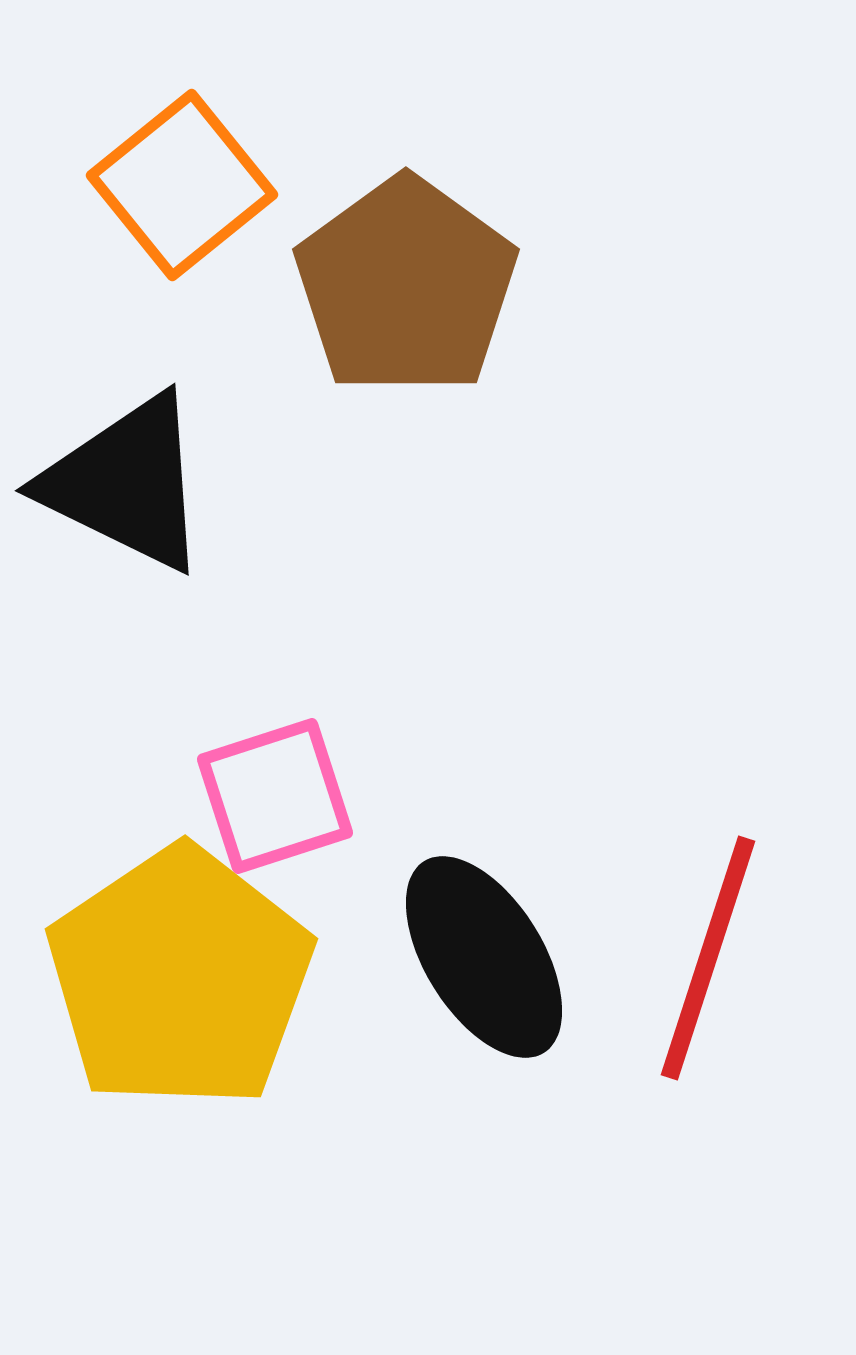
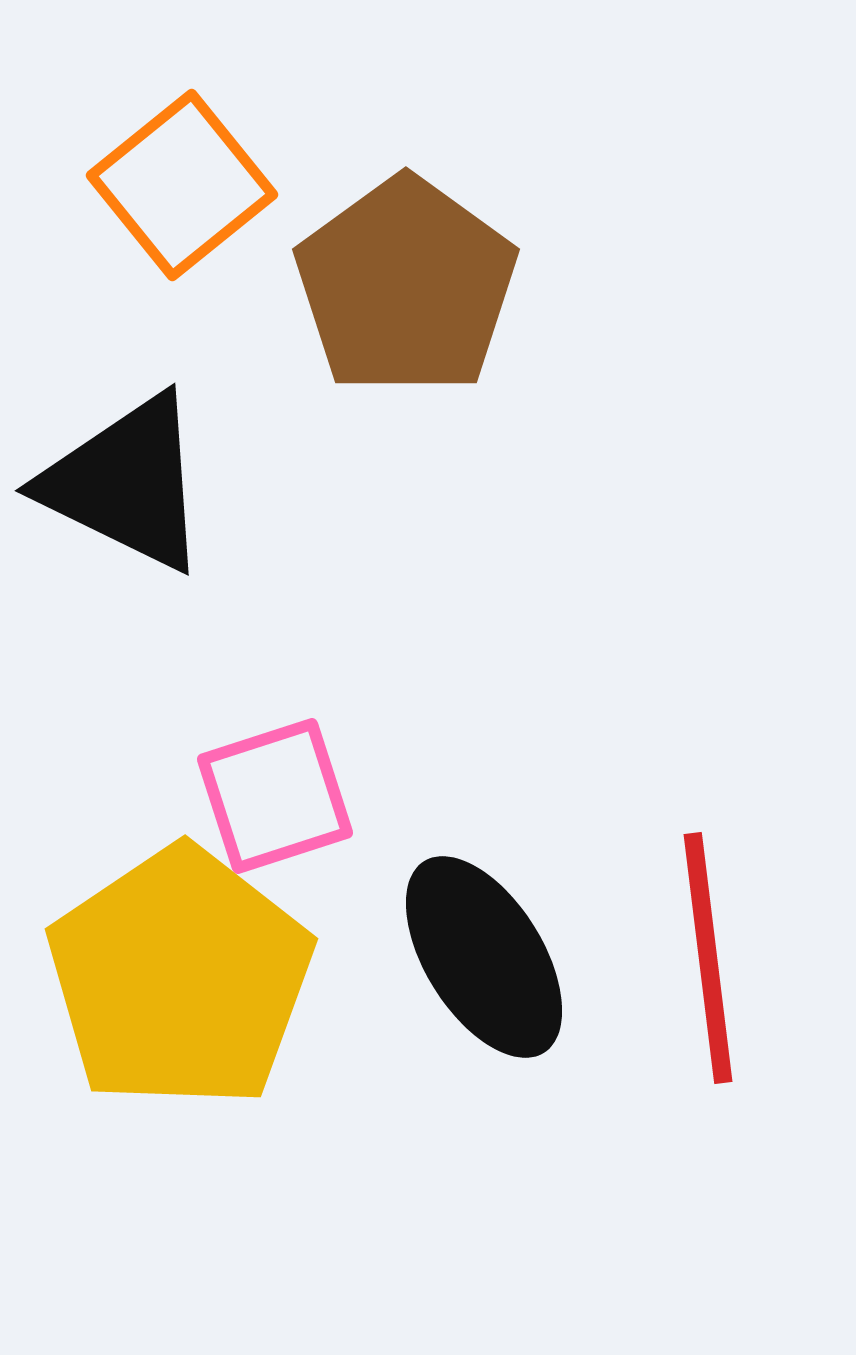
red line: rotated 25 degrees counterclockwise
